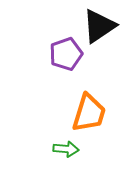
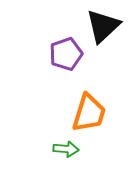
black triangle: moved 4 px right; rotated 9 degrees counterclockwise
